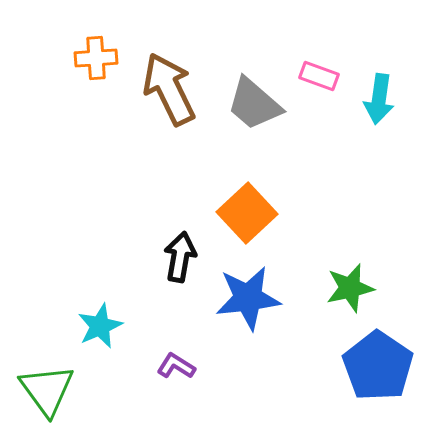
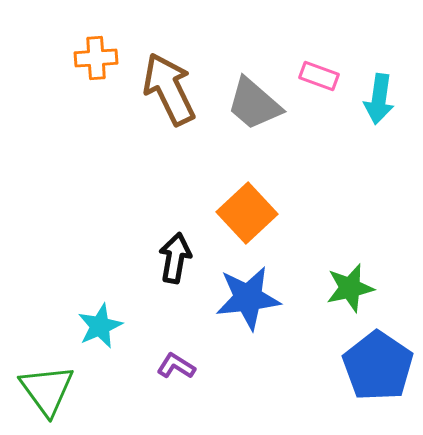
black arrow: moved 5 px left, 1 px down
